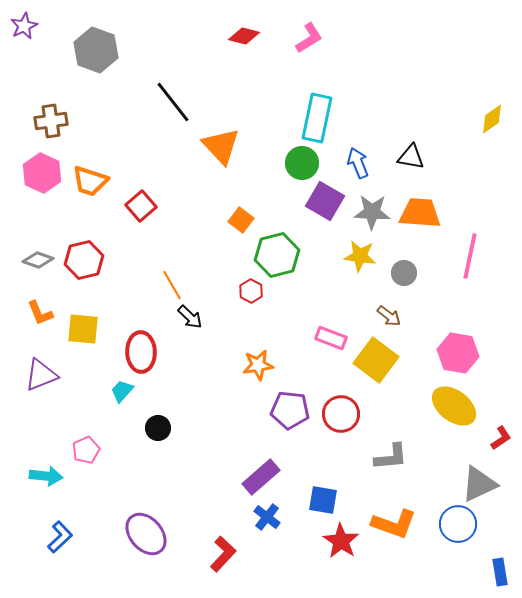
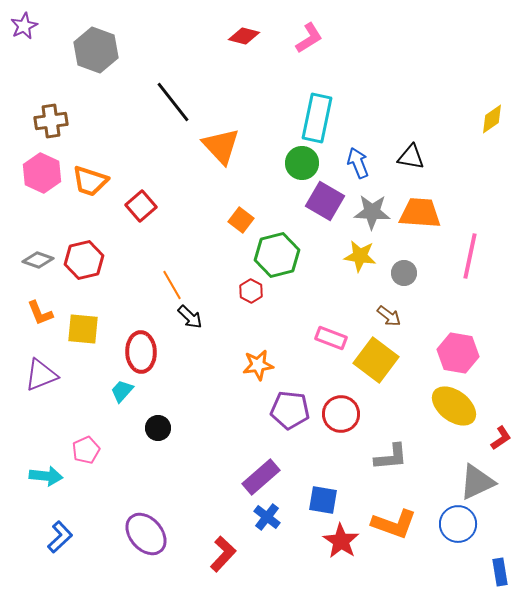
gray triangle at (479, 484): moved 2 px left, 2 px up
